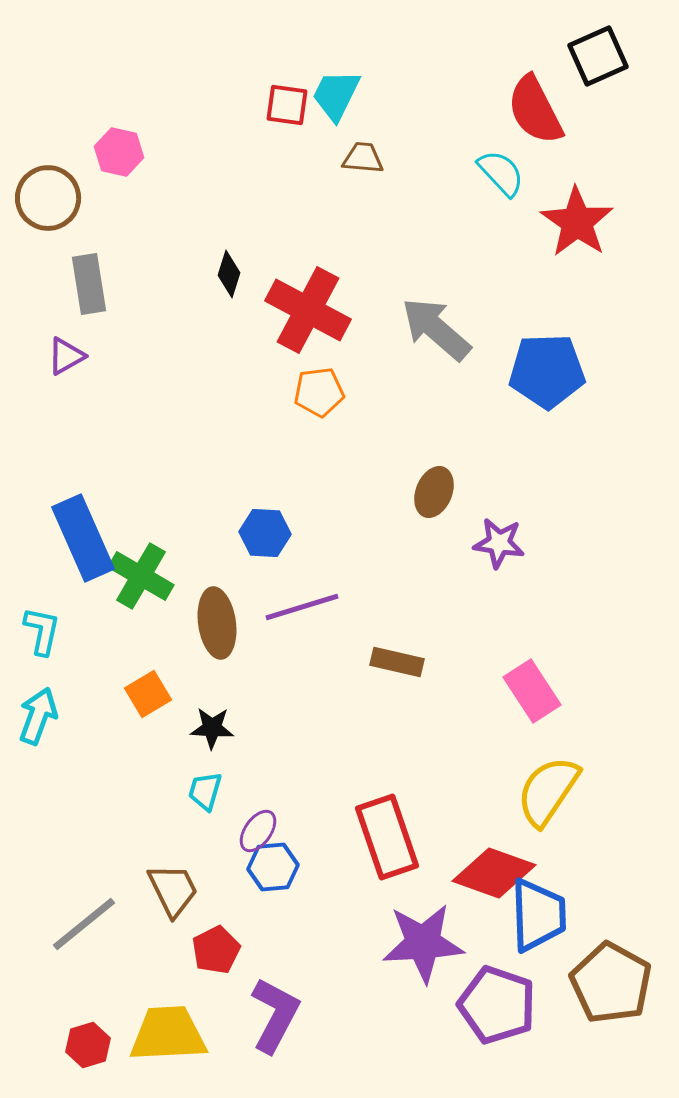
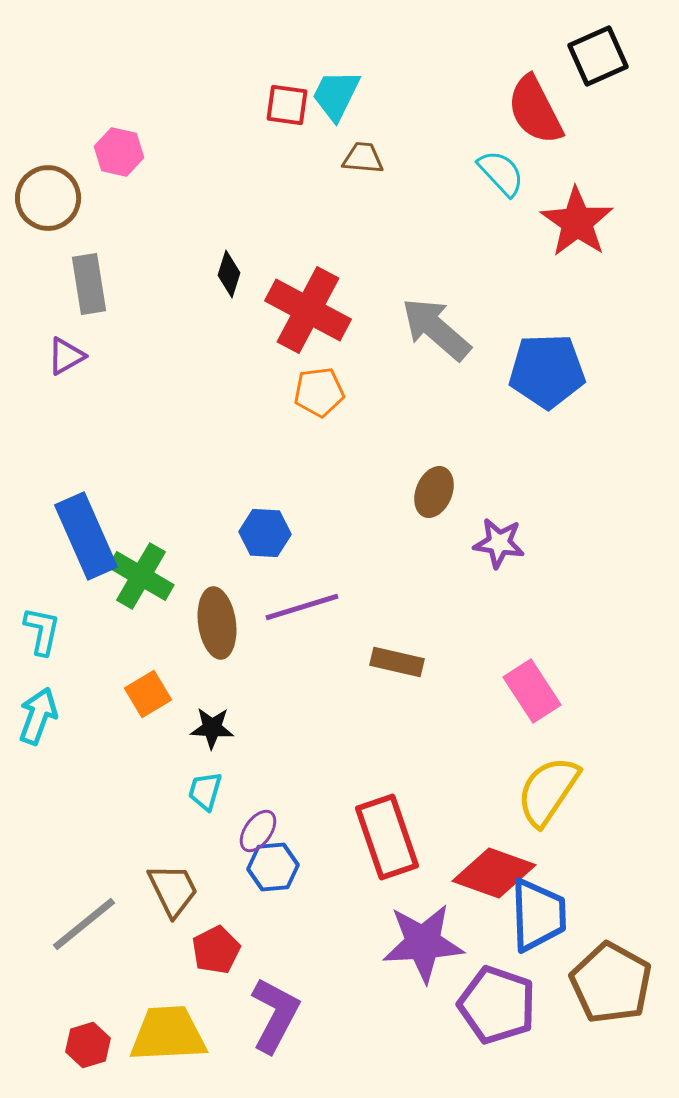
blue rectangle at (83, 538): moved 3 px right, 2 px up
